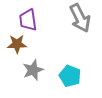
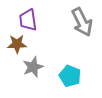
gray arrow: moved 2 px right, 4 px down
gray star: moved 3 px up
